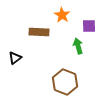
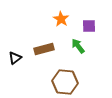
orange star: moved 1 px left, 4 px down
brown rectangle: moved 5 px right, 17 px down; rotated 18 degrees counterclockwise
green arrow: rotated 21 degrees counterclockwise
brown hexagon: rotated 15 degrees counterclockwise
